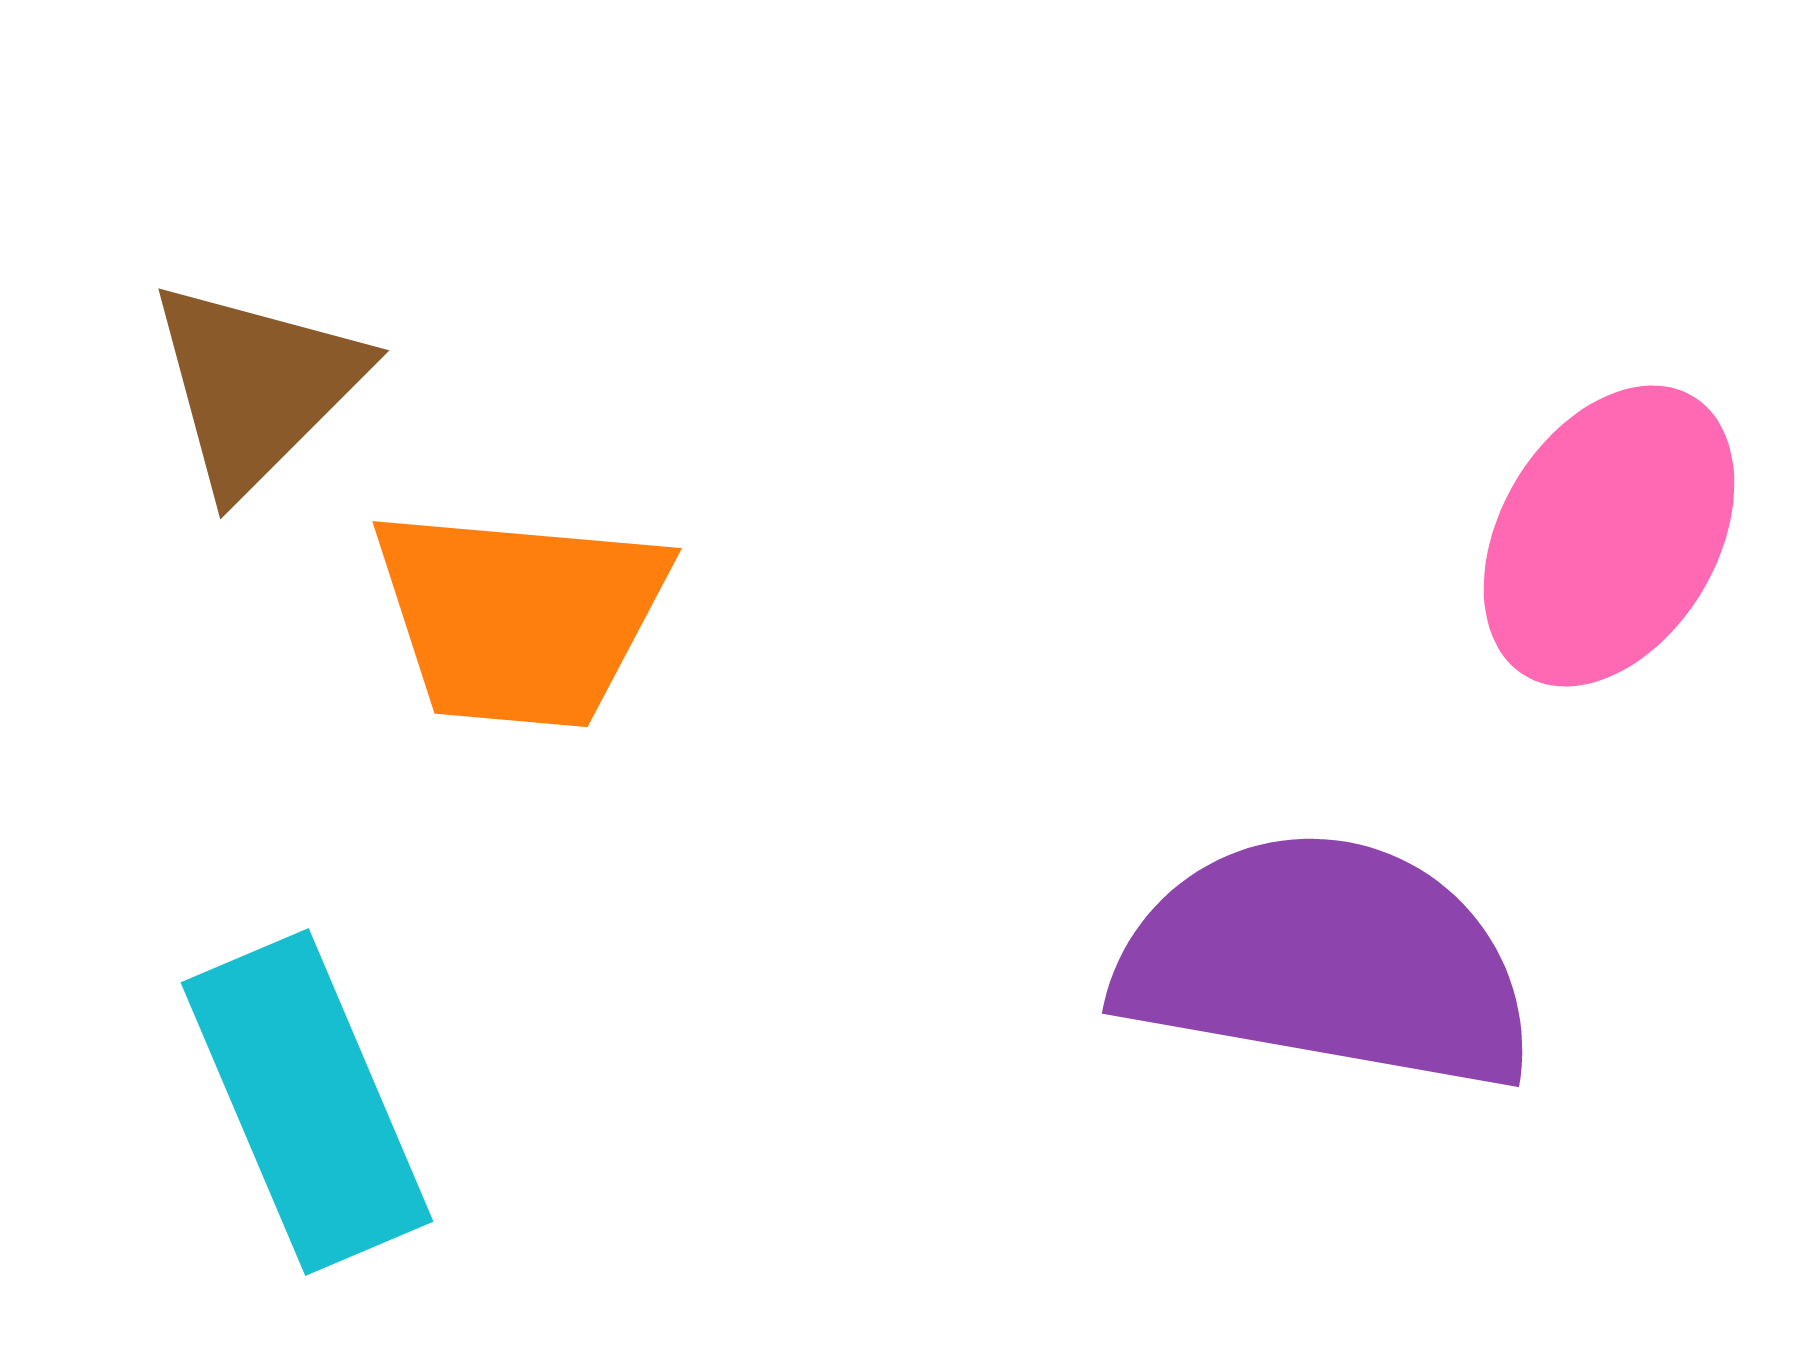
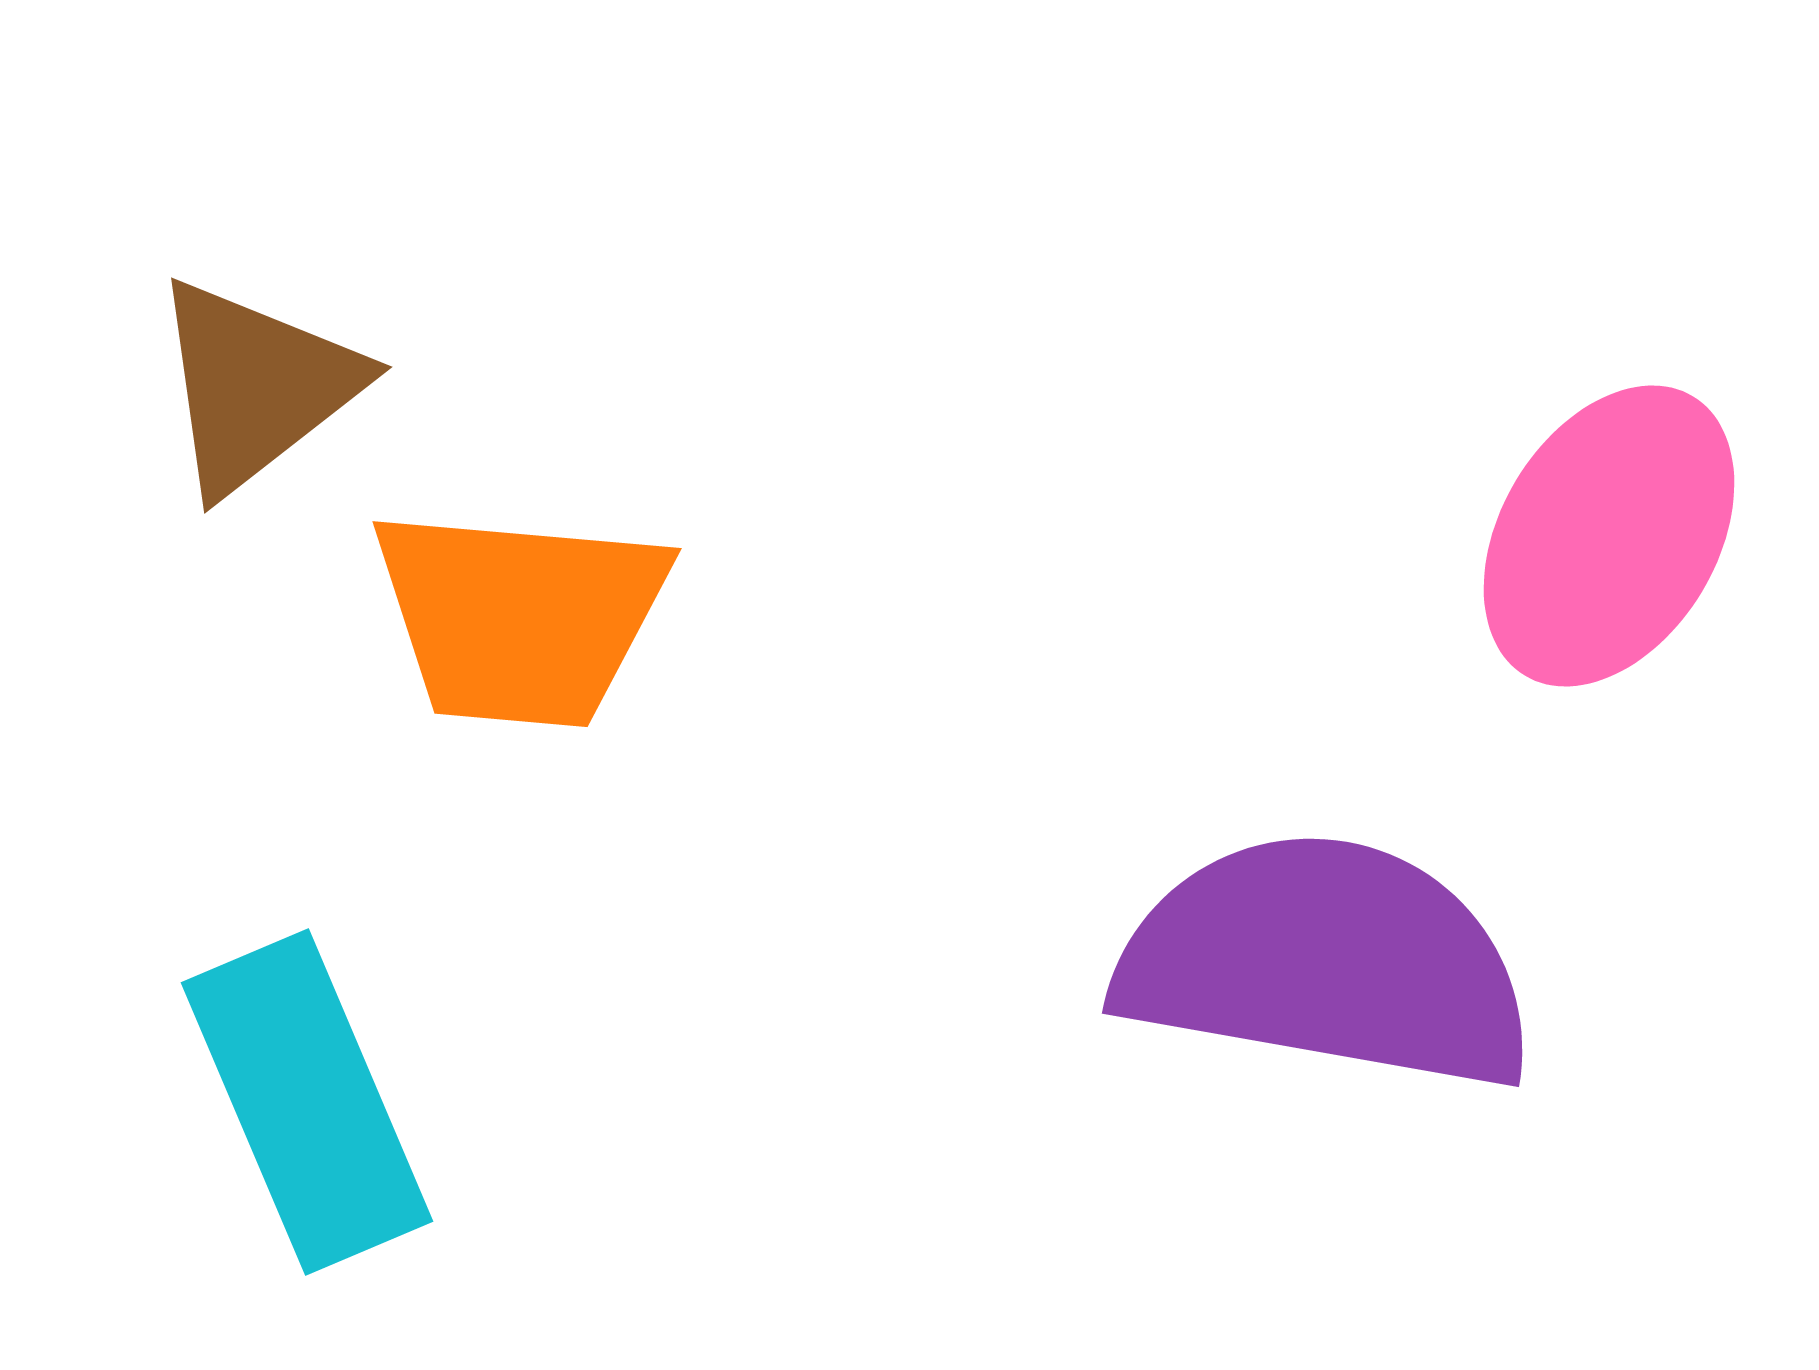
brown triangle: rotated 7 degrees clockwise
